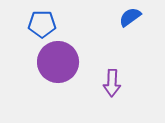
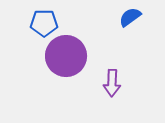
blue pentagon: moved 2 px right, 1 px up
purple circle: moved 8 px right, 6 px up
